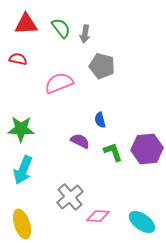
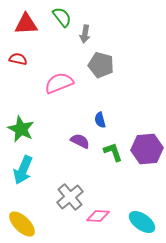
green semicircle: moved 1 px right, 11 px up
gray pentagon: moved 1 px left, 1 px up
green star: rotated 24 degrees clockwise
yellow ellipse: rotated 28 degrees counterclockwise
